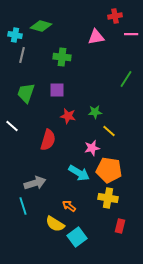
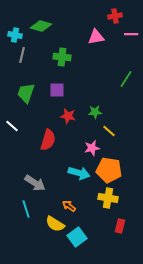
cyan arrow: rotated 15 degrees counterclockwise
gray arrow: rotated 50 degrees clockwise
cyan line: moved 3 px right, 3 px down
